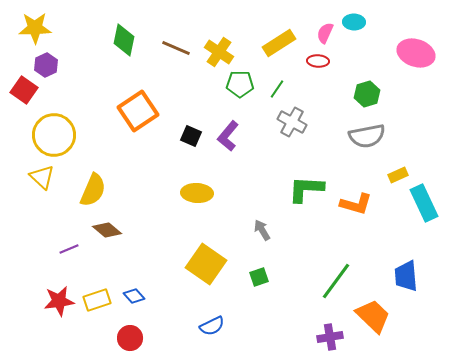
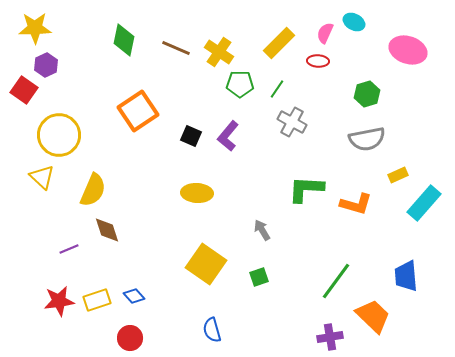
cyan ellipse at (354, 22): rotated 25 degrees clockwise
yellow rectangle at (279, 43): rotated 12 degrees counterclockwise
pink ellipse at (416, 53): moved 8 px left, 3 px up
yellow circle at (54, 135): moved 5 px right
gray semicircle at (367, 136): moved 3 px down
cyan rectangle at (424, 203): rotated 66 degrees clockwise
brown diamond at (107, 230): rotated 32 degrees clockwise
blue semicircle at (212, 326): moved 4 px down; rotated 100 degrees clockwise
